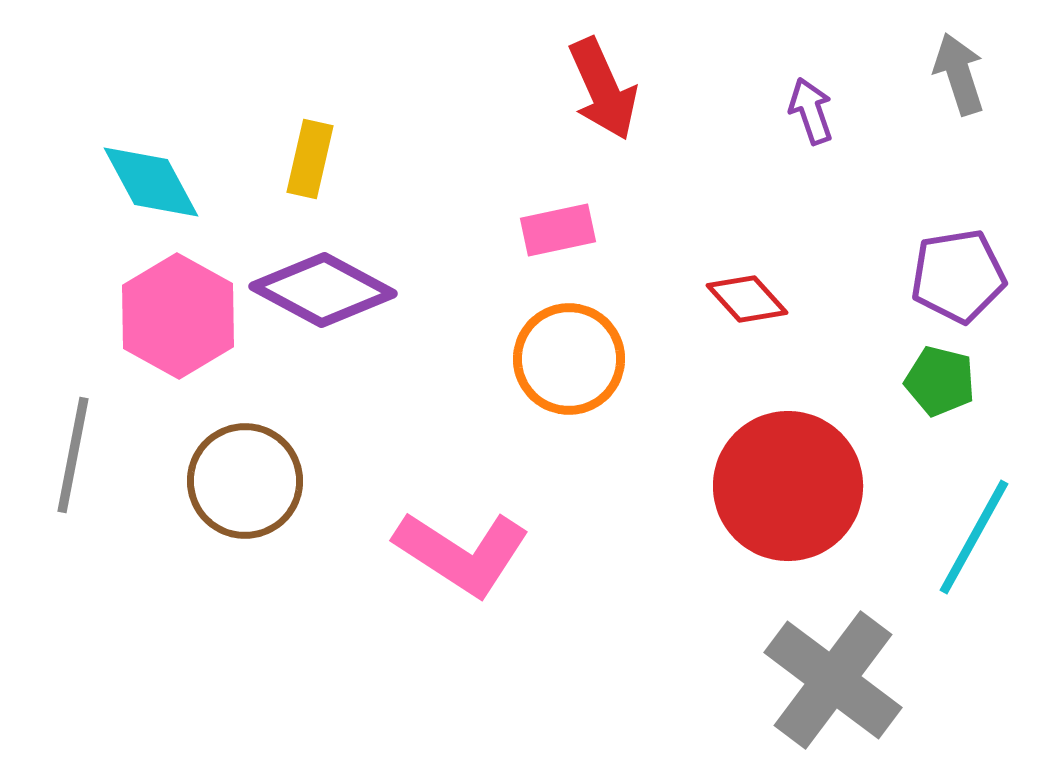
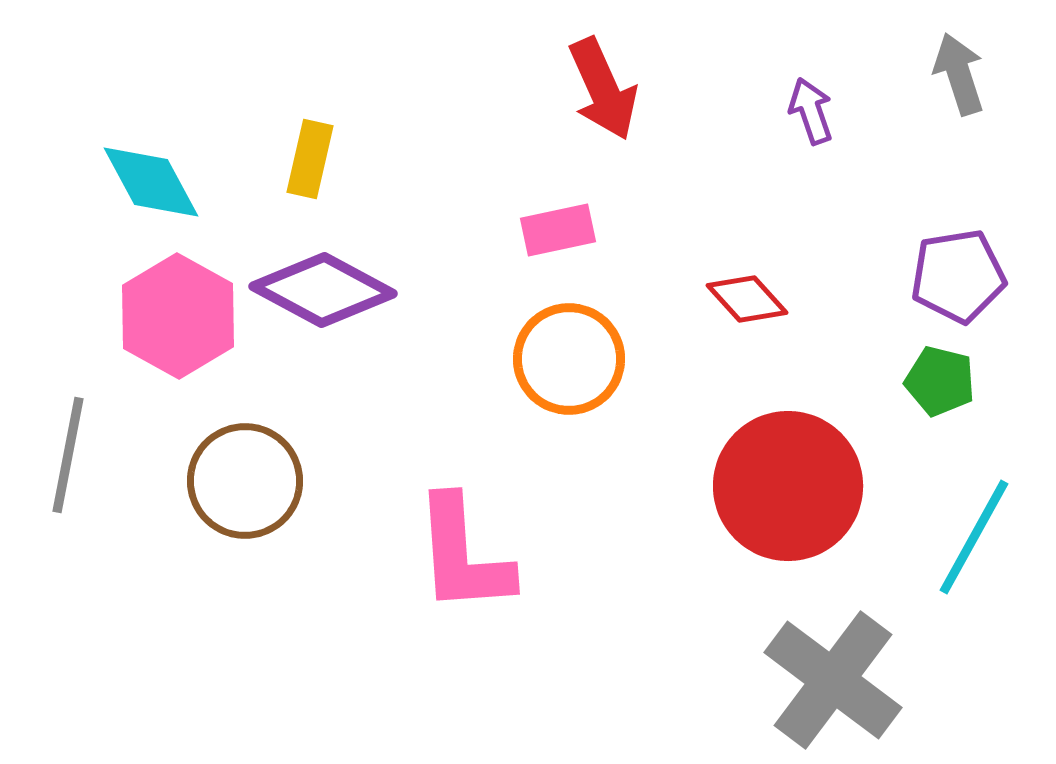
gray line: moved 5 px left
pink L-shape: moved 1 px right, 2 px down; rotated 53 degrees clockwise
